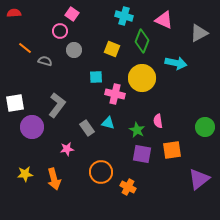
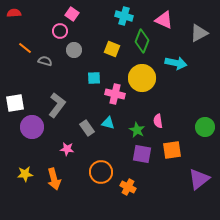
cyan square: moved 2 px left, 1 px down
pink star: rotated 16 degrees clockwise
